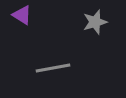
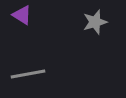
gray line: moved 25 px left, 6 px down
